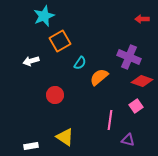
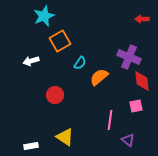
red diamond: rotated 65 degrees clockwise
pink square: rotated 24 degrees clockwise
purple triangle: rotated 24 degrees clockwise
